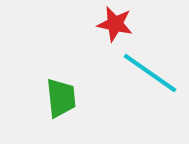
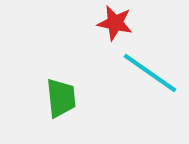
red star: moved 1 px up
